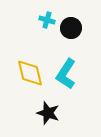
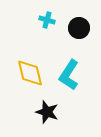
black circle: moved 8 px right
cyan L-shape: moved 3 px right, 1 px down
black star: moved 1 px left, 1 px up
